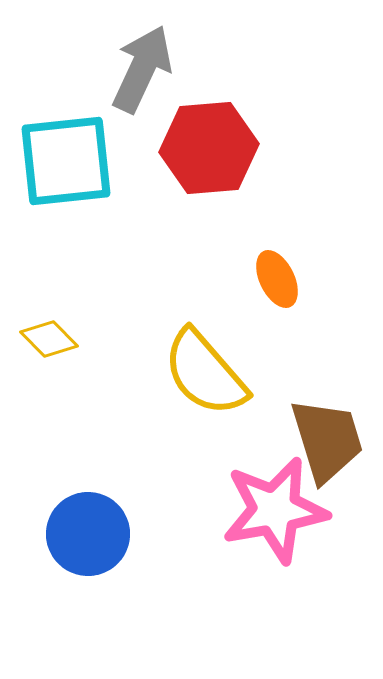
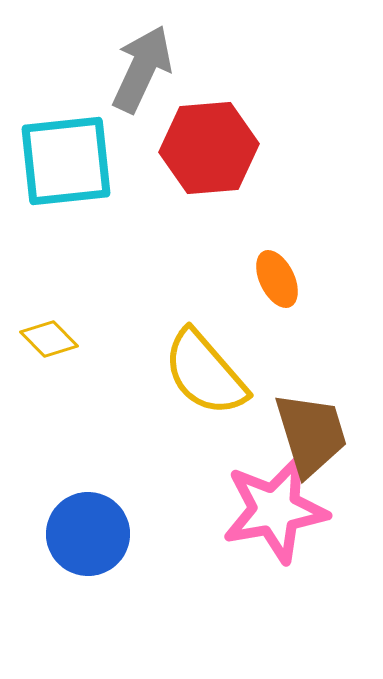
brown trapezoid: moved 16 px left, 6 px up
